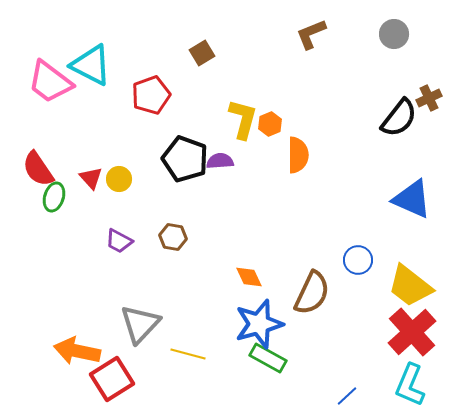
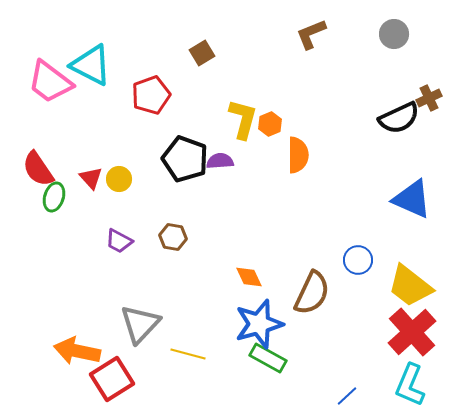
black semicircle: rotated 27 degrees clockwise
